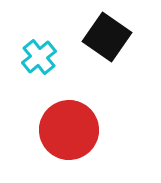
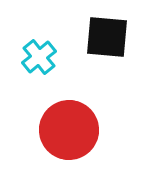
black square: rotated 30 degrees counterclockwise
